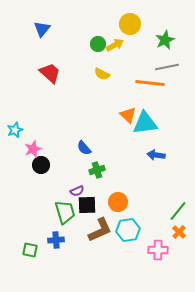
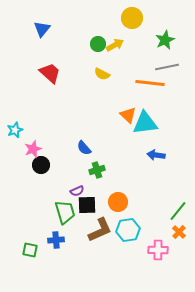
yellow circle: moved 2 px right, 6 px up
